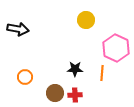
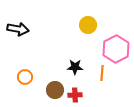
yellow circle: moved 2 px right, 5 px down
pink hexagon: moved 1 px down; rotated 8 degrees clockwise
black star: moved 2 px up
brown circle: moved 3 px up
